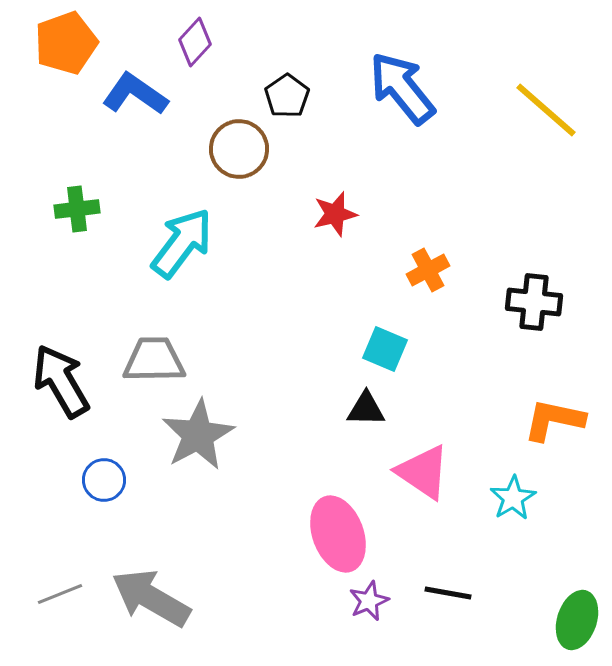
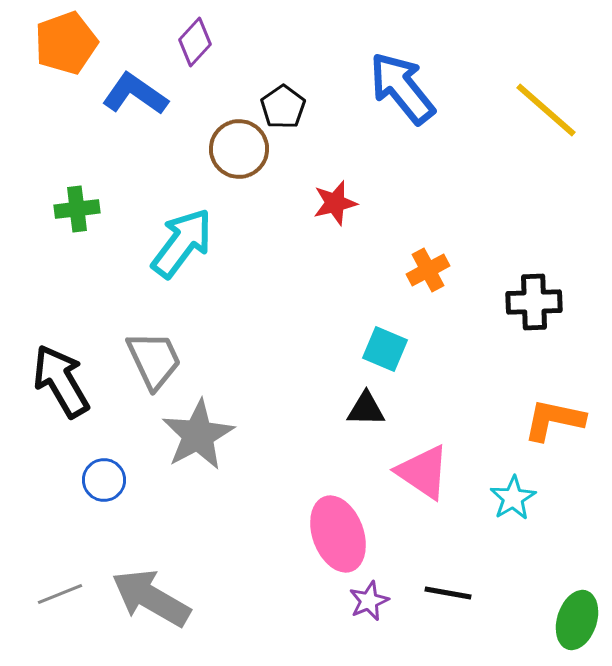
black pentagon: moved 4 px left, 11 px down
red star: moved 11 px up
black cross: rotated 8 degrees counterclockwise
gray trapezoid: rotated 66 degrees clockwise
